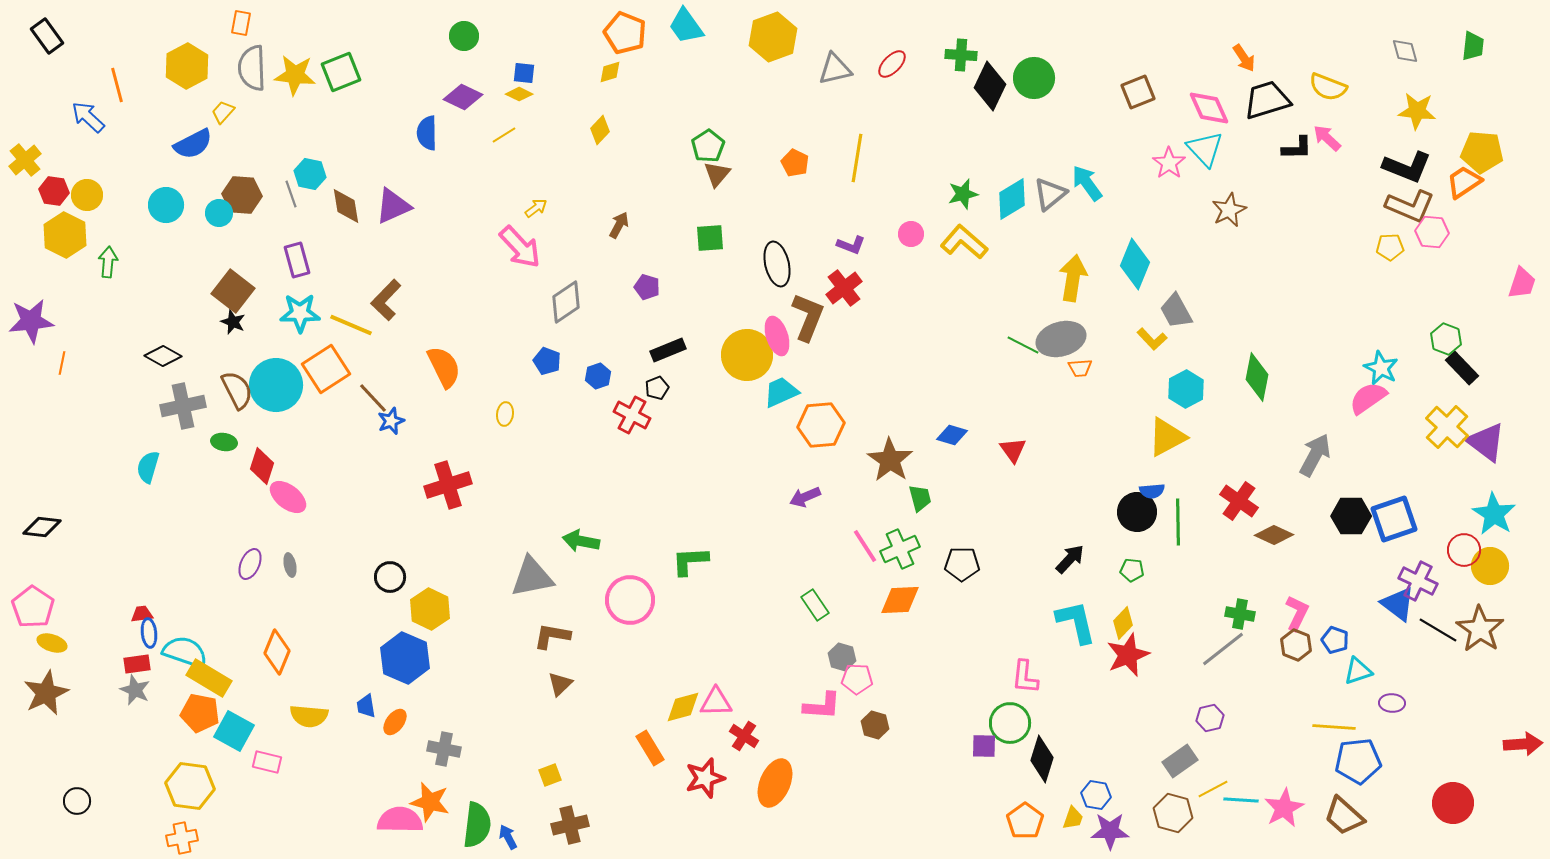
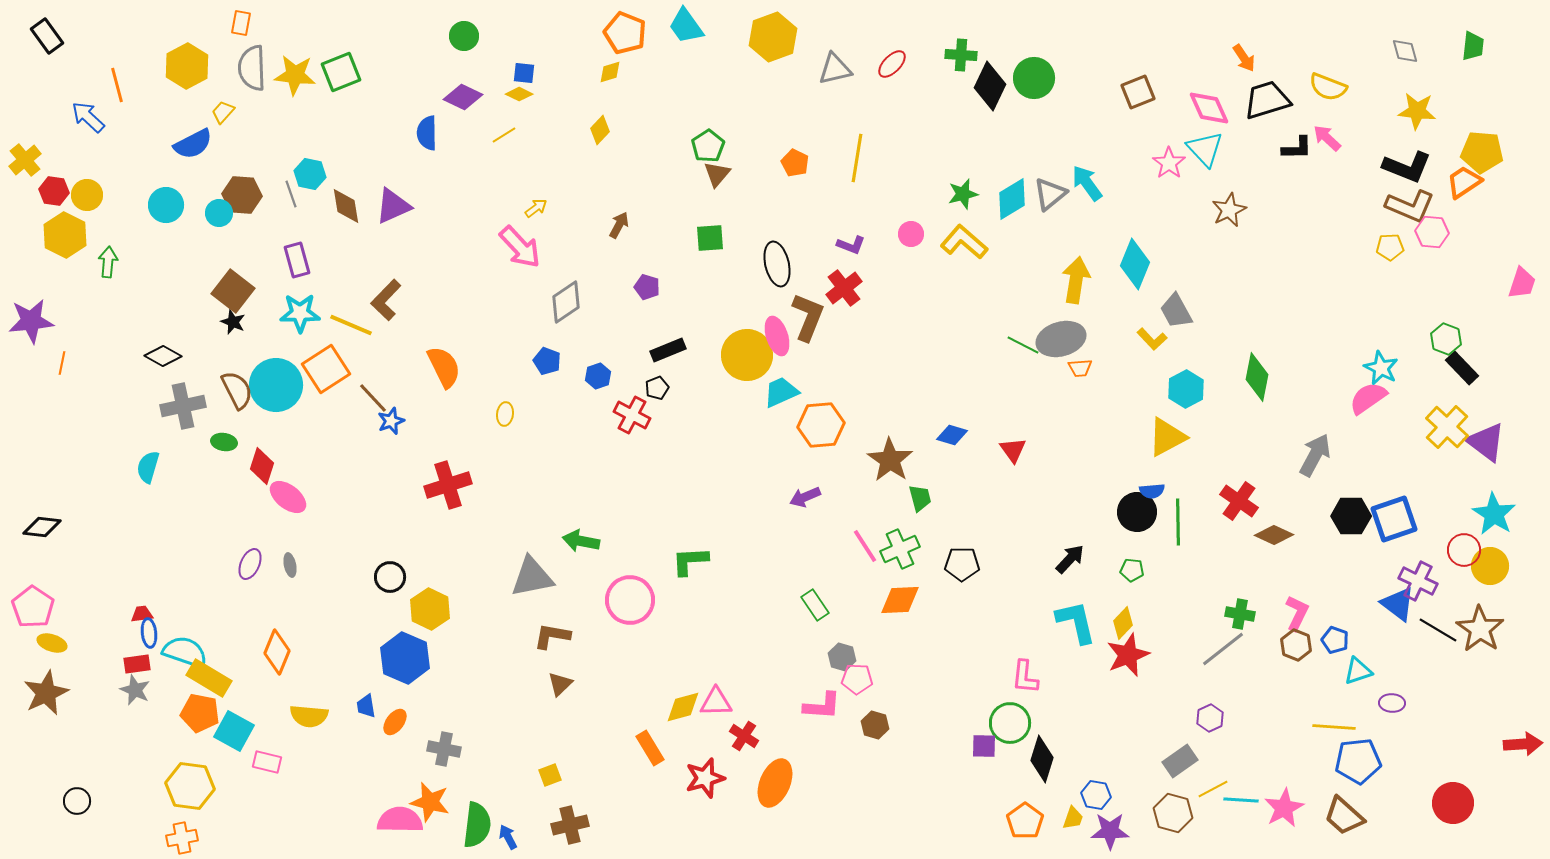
yellow arrow at (1073, 278): moved 3 px right, 2 px down
purple hexagon at (1210, 718): rotated 12 degrees counterclockwise
